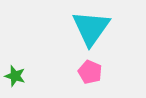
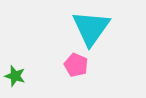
pink pentagon: moved 14 px left, 7 px up
